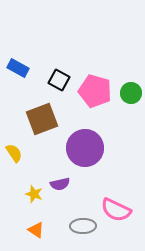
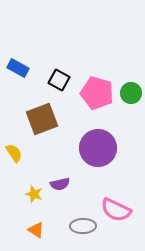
pink pentagon: moved 2 px right, 2 px down
purple circle: moved 13 px right
